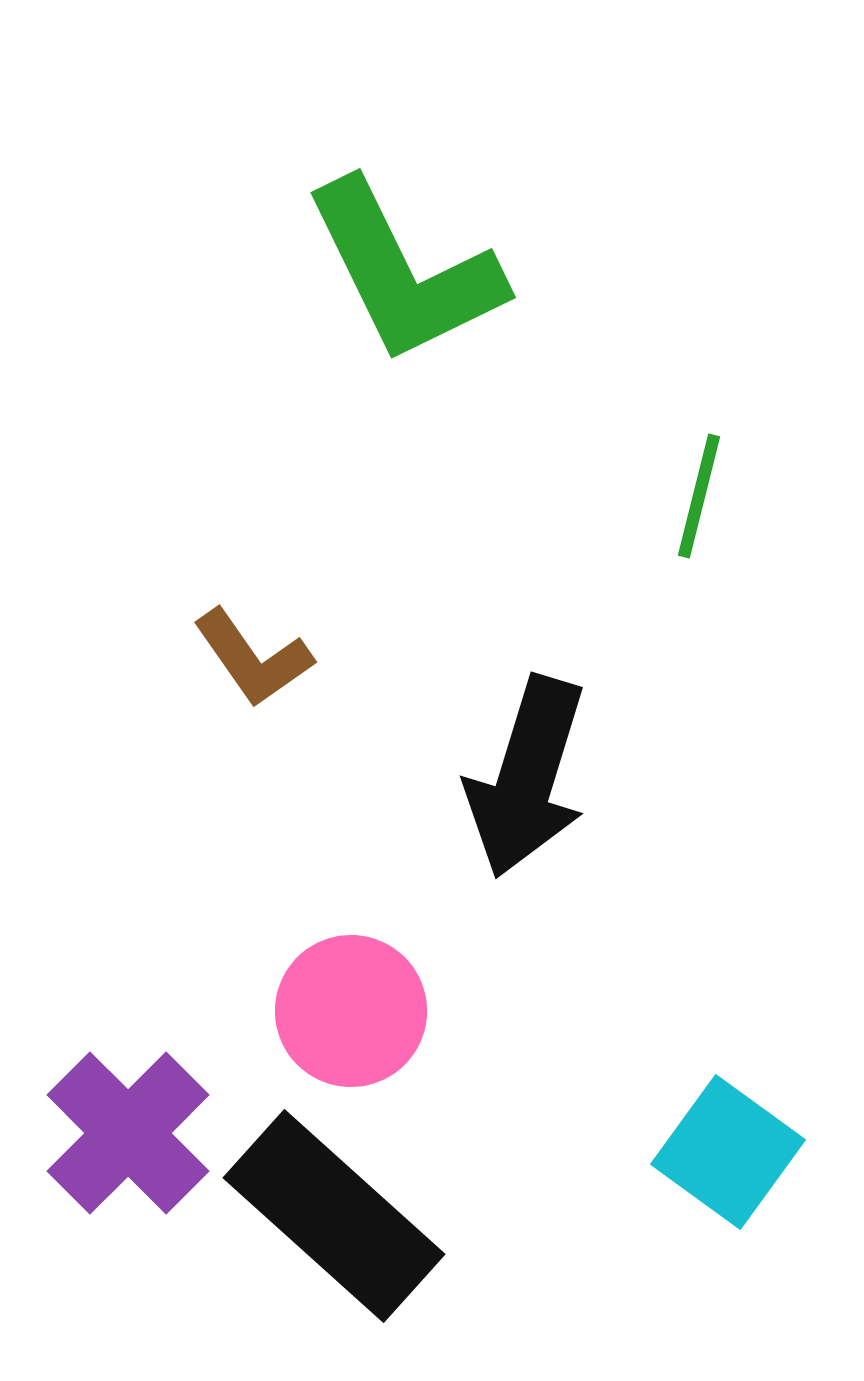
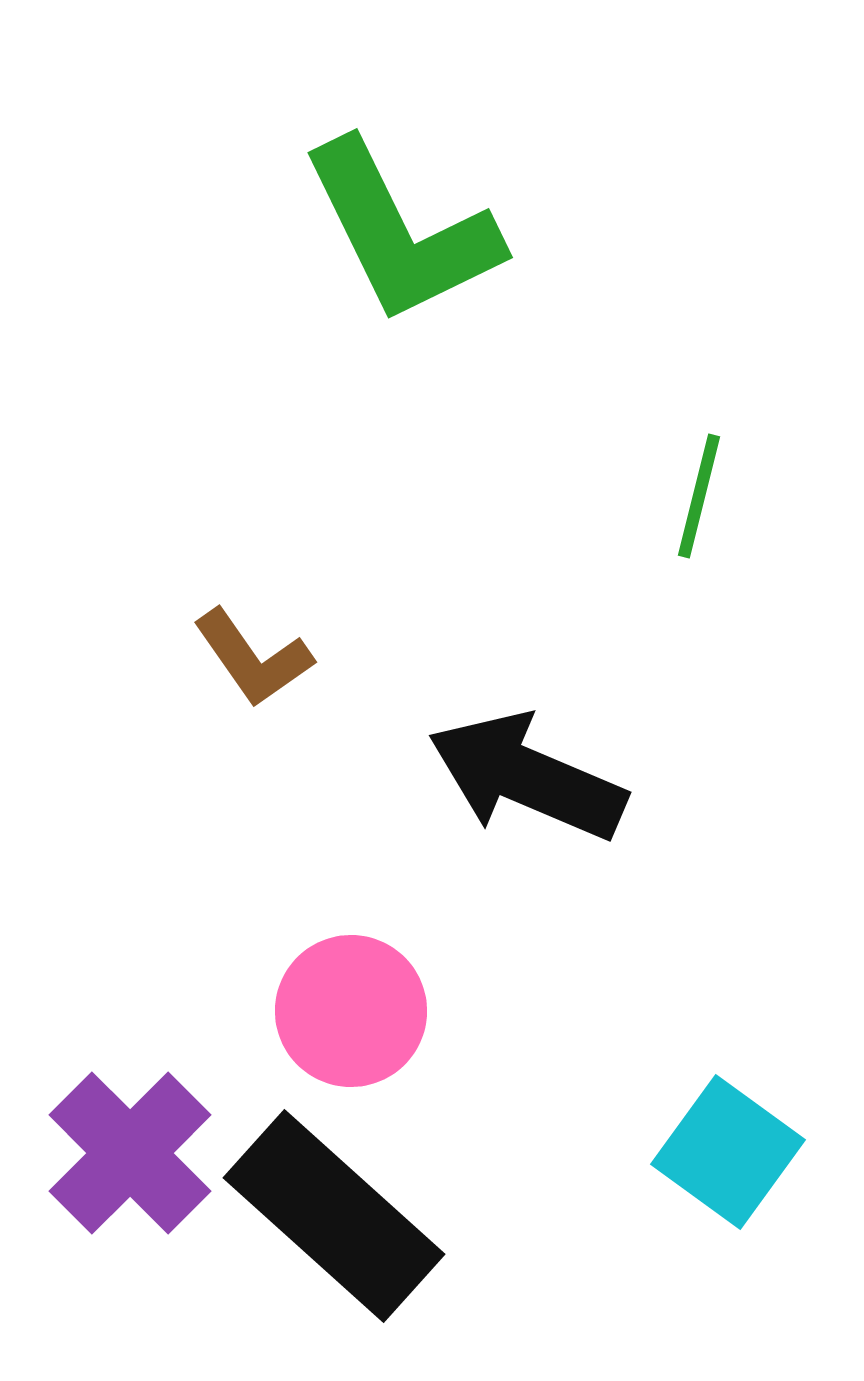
green L-shape: moved 3 px left, 40 px up
black arrow: rotated 96 degrees clockwise
purple cross: moved 2 px right, 20 px down
